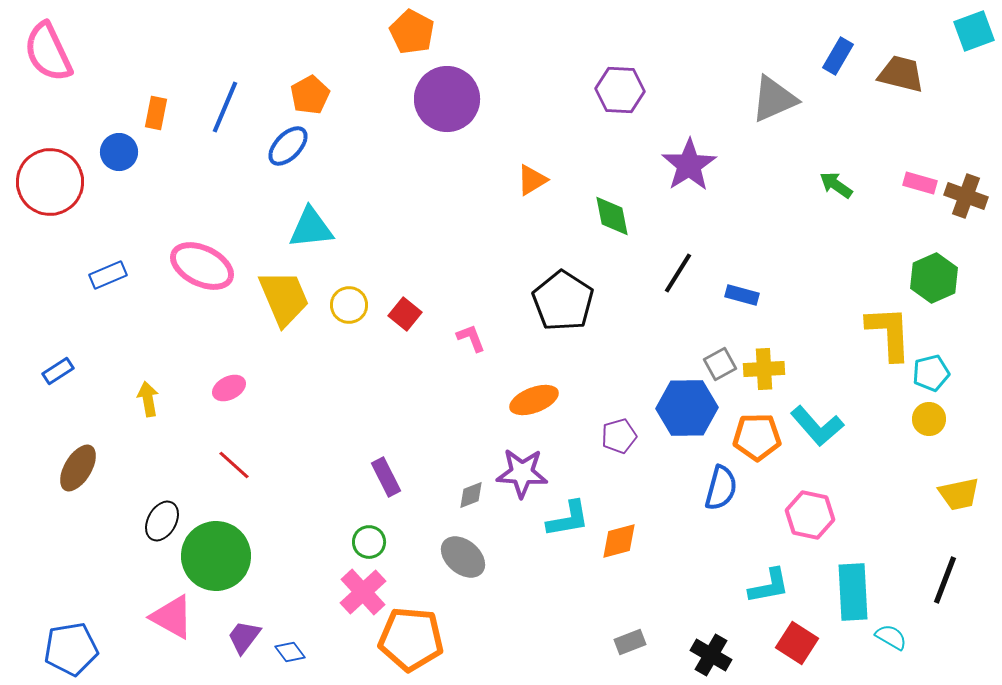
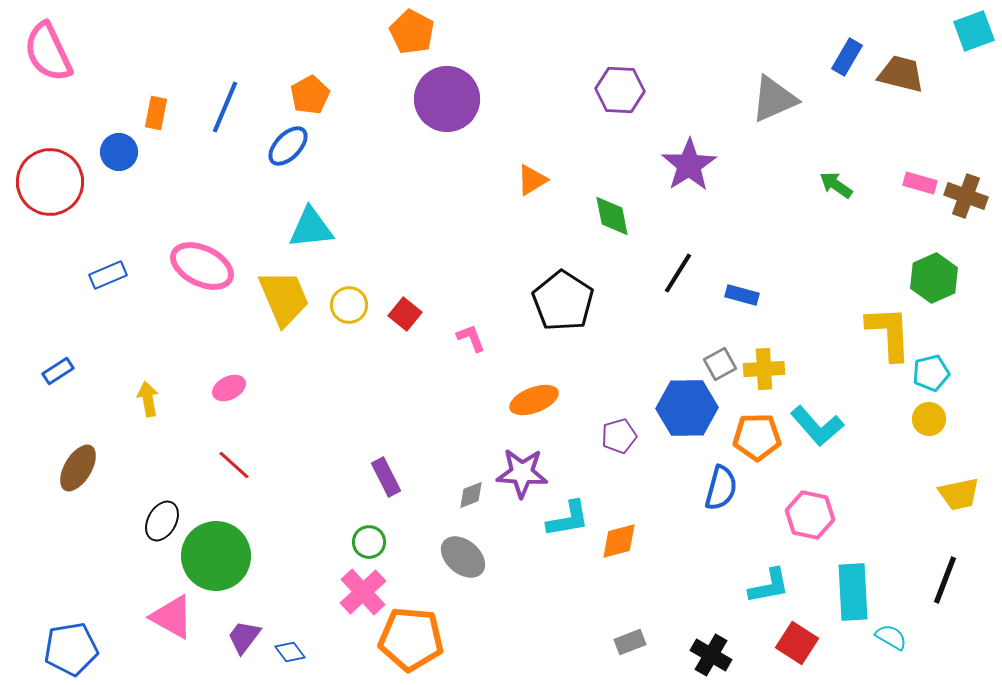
blue rectangle at (838, 56): moved 9 px right, 1 px down
